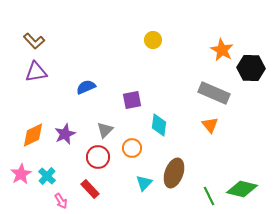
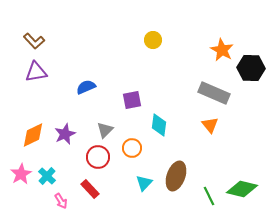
brown ellipse: moved 2 px right, 3 px down
